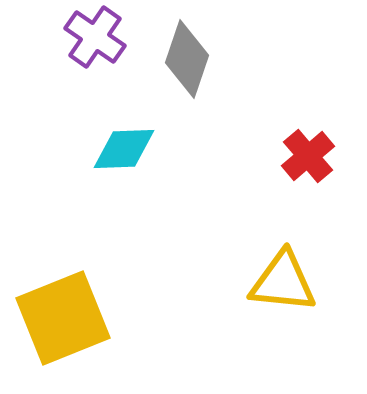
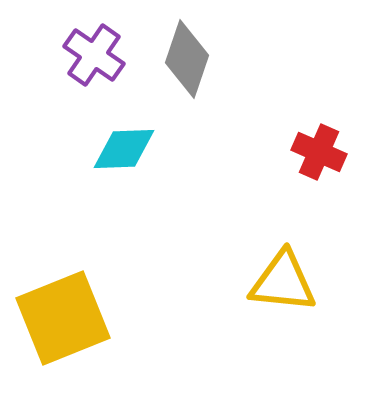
purple cross: moved 1 px left, 18 px down
red cross: moved 11 px right, 4 px up; rotated 26 degrees counterclockwise
